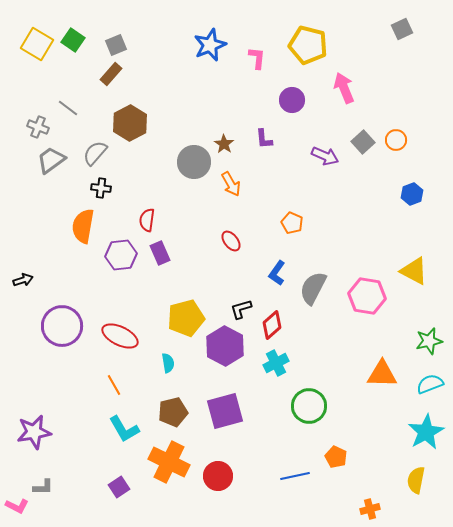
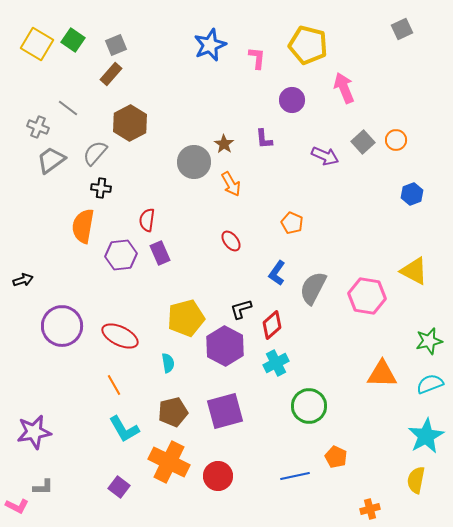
cyan star at (426, 432): moved 4 px down
purple square at (119, 487): rotated 20 degrees counterclockwise
